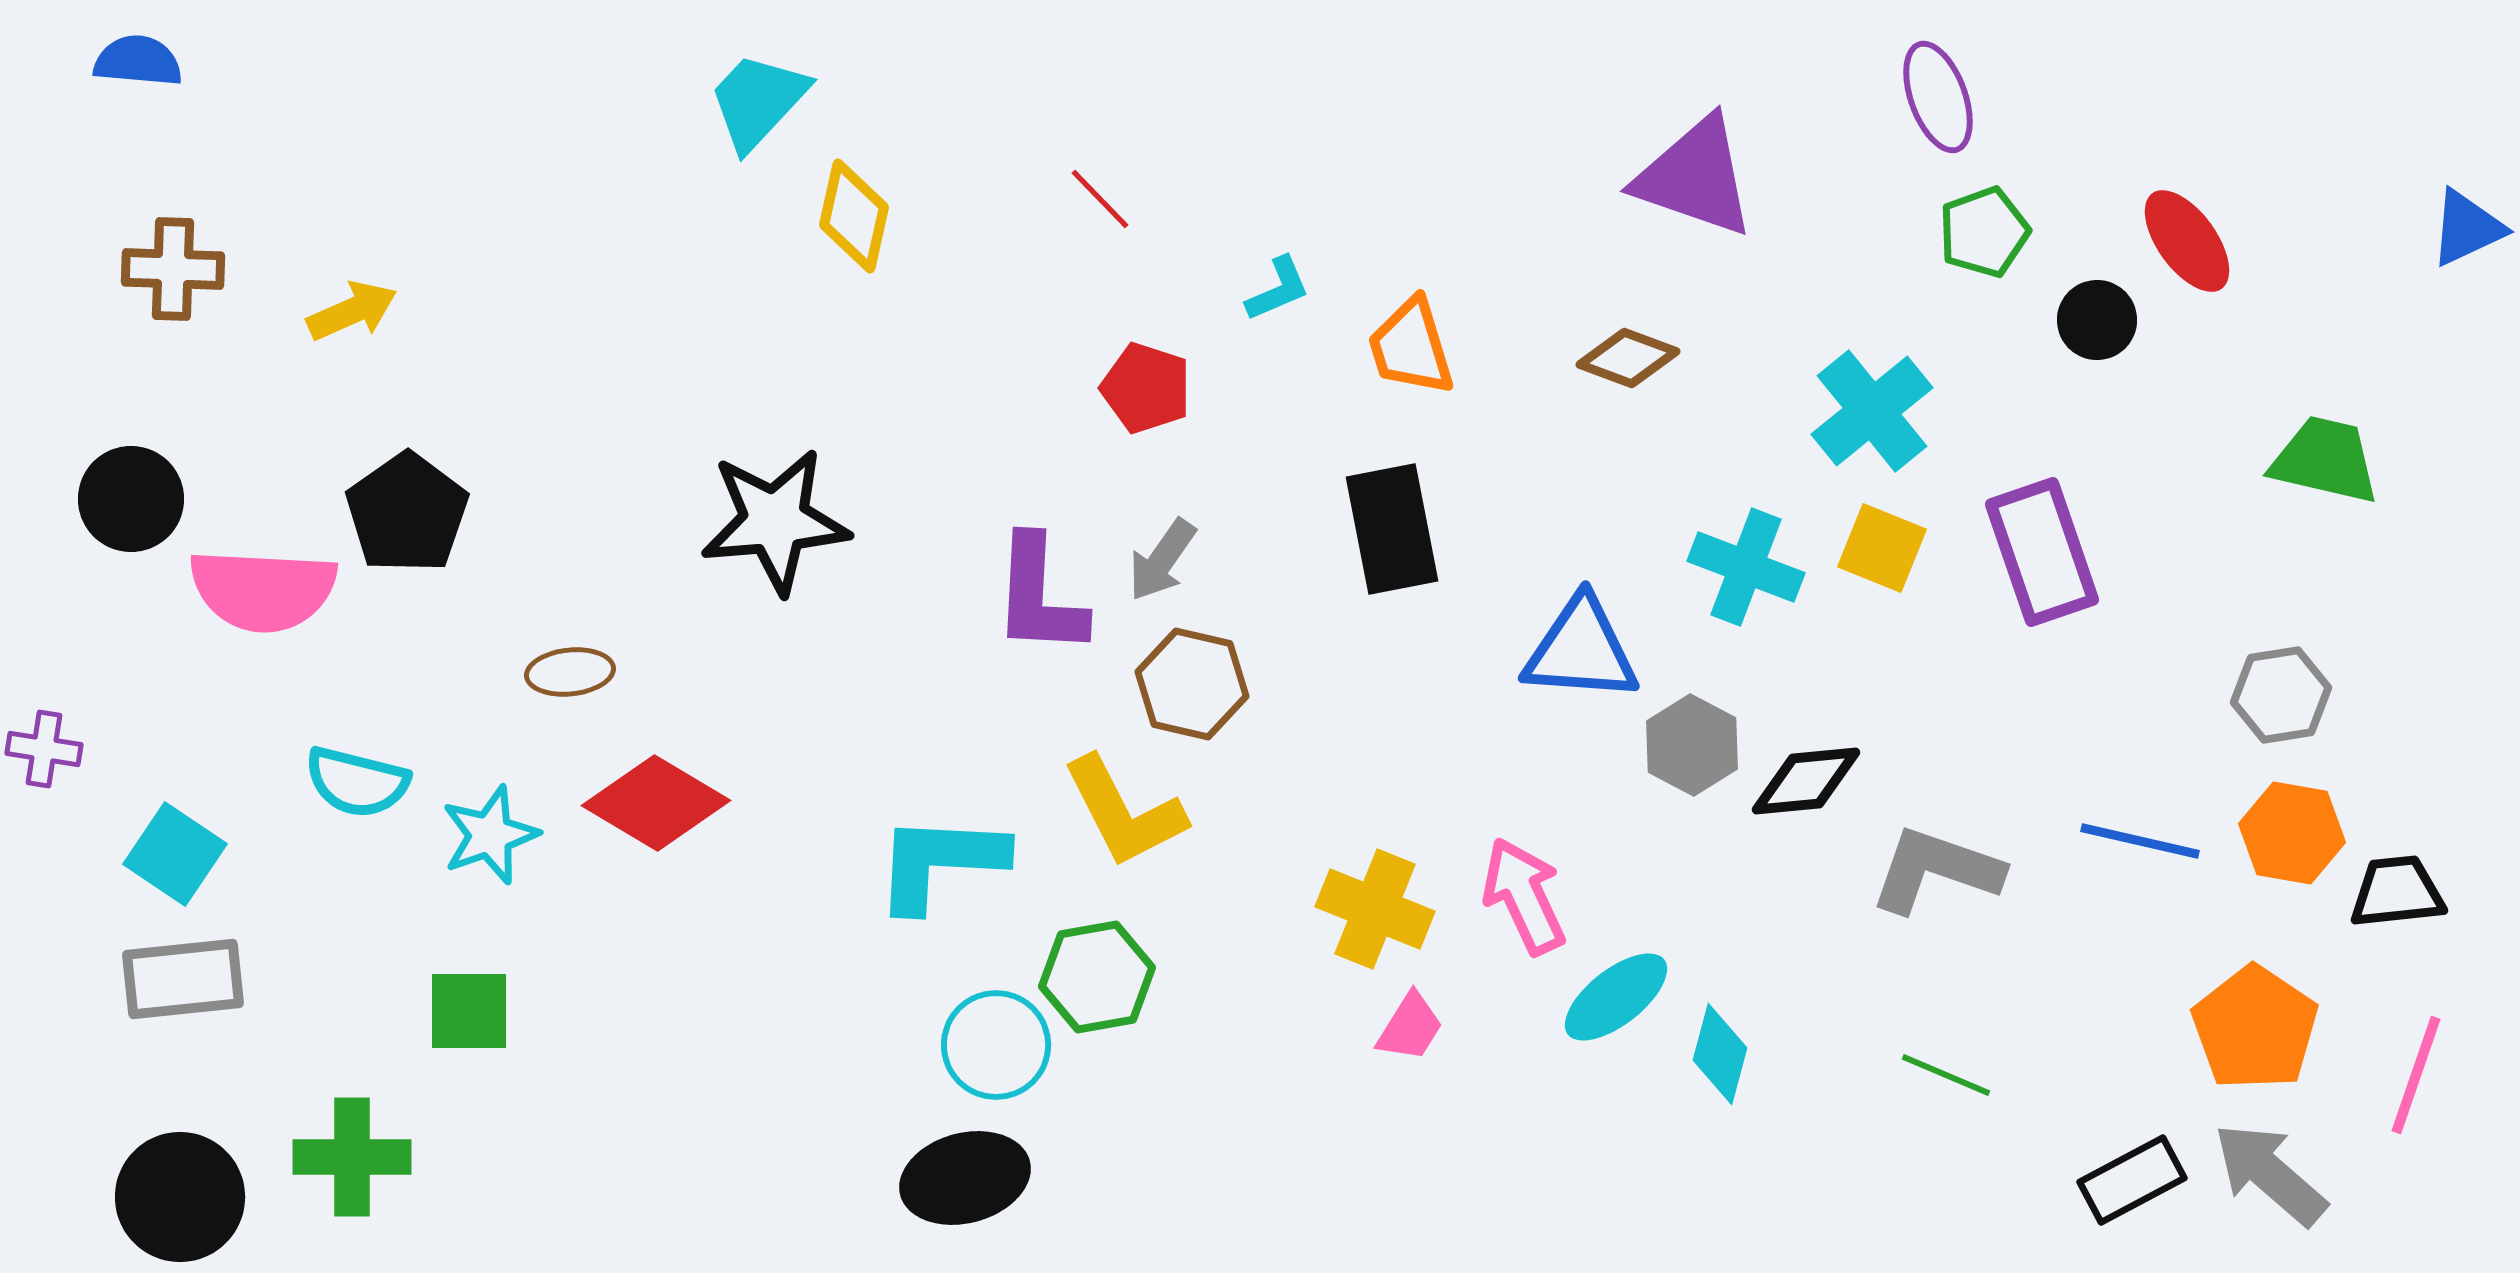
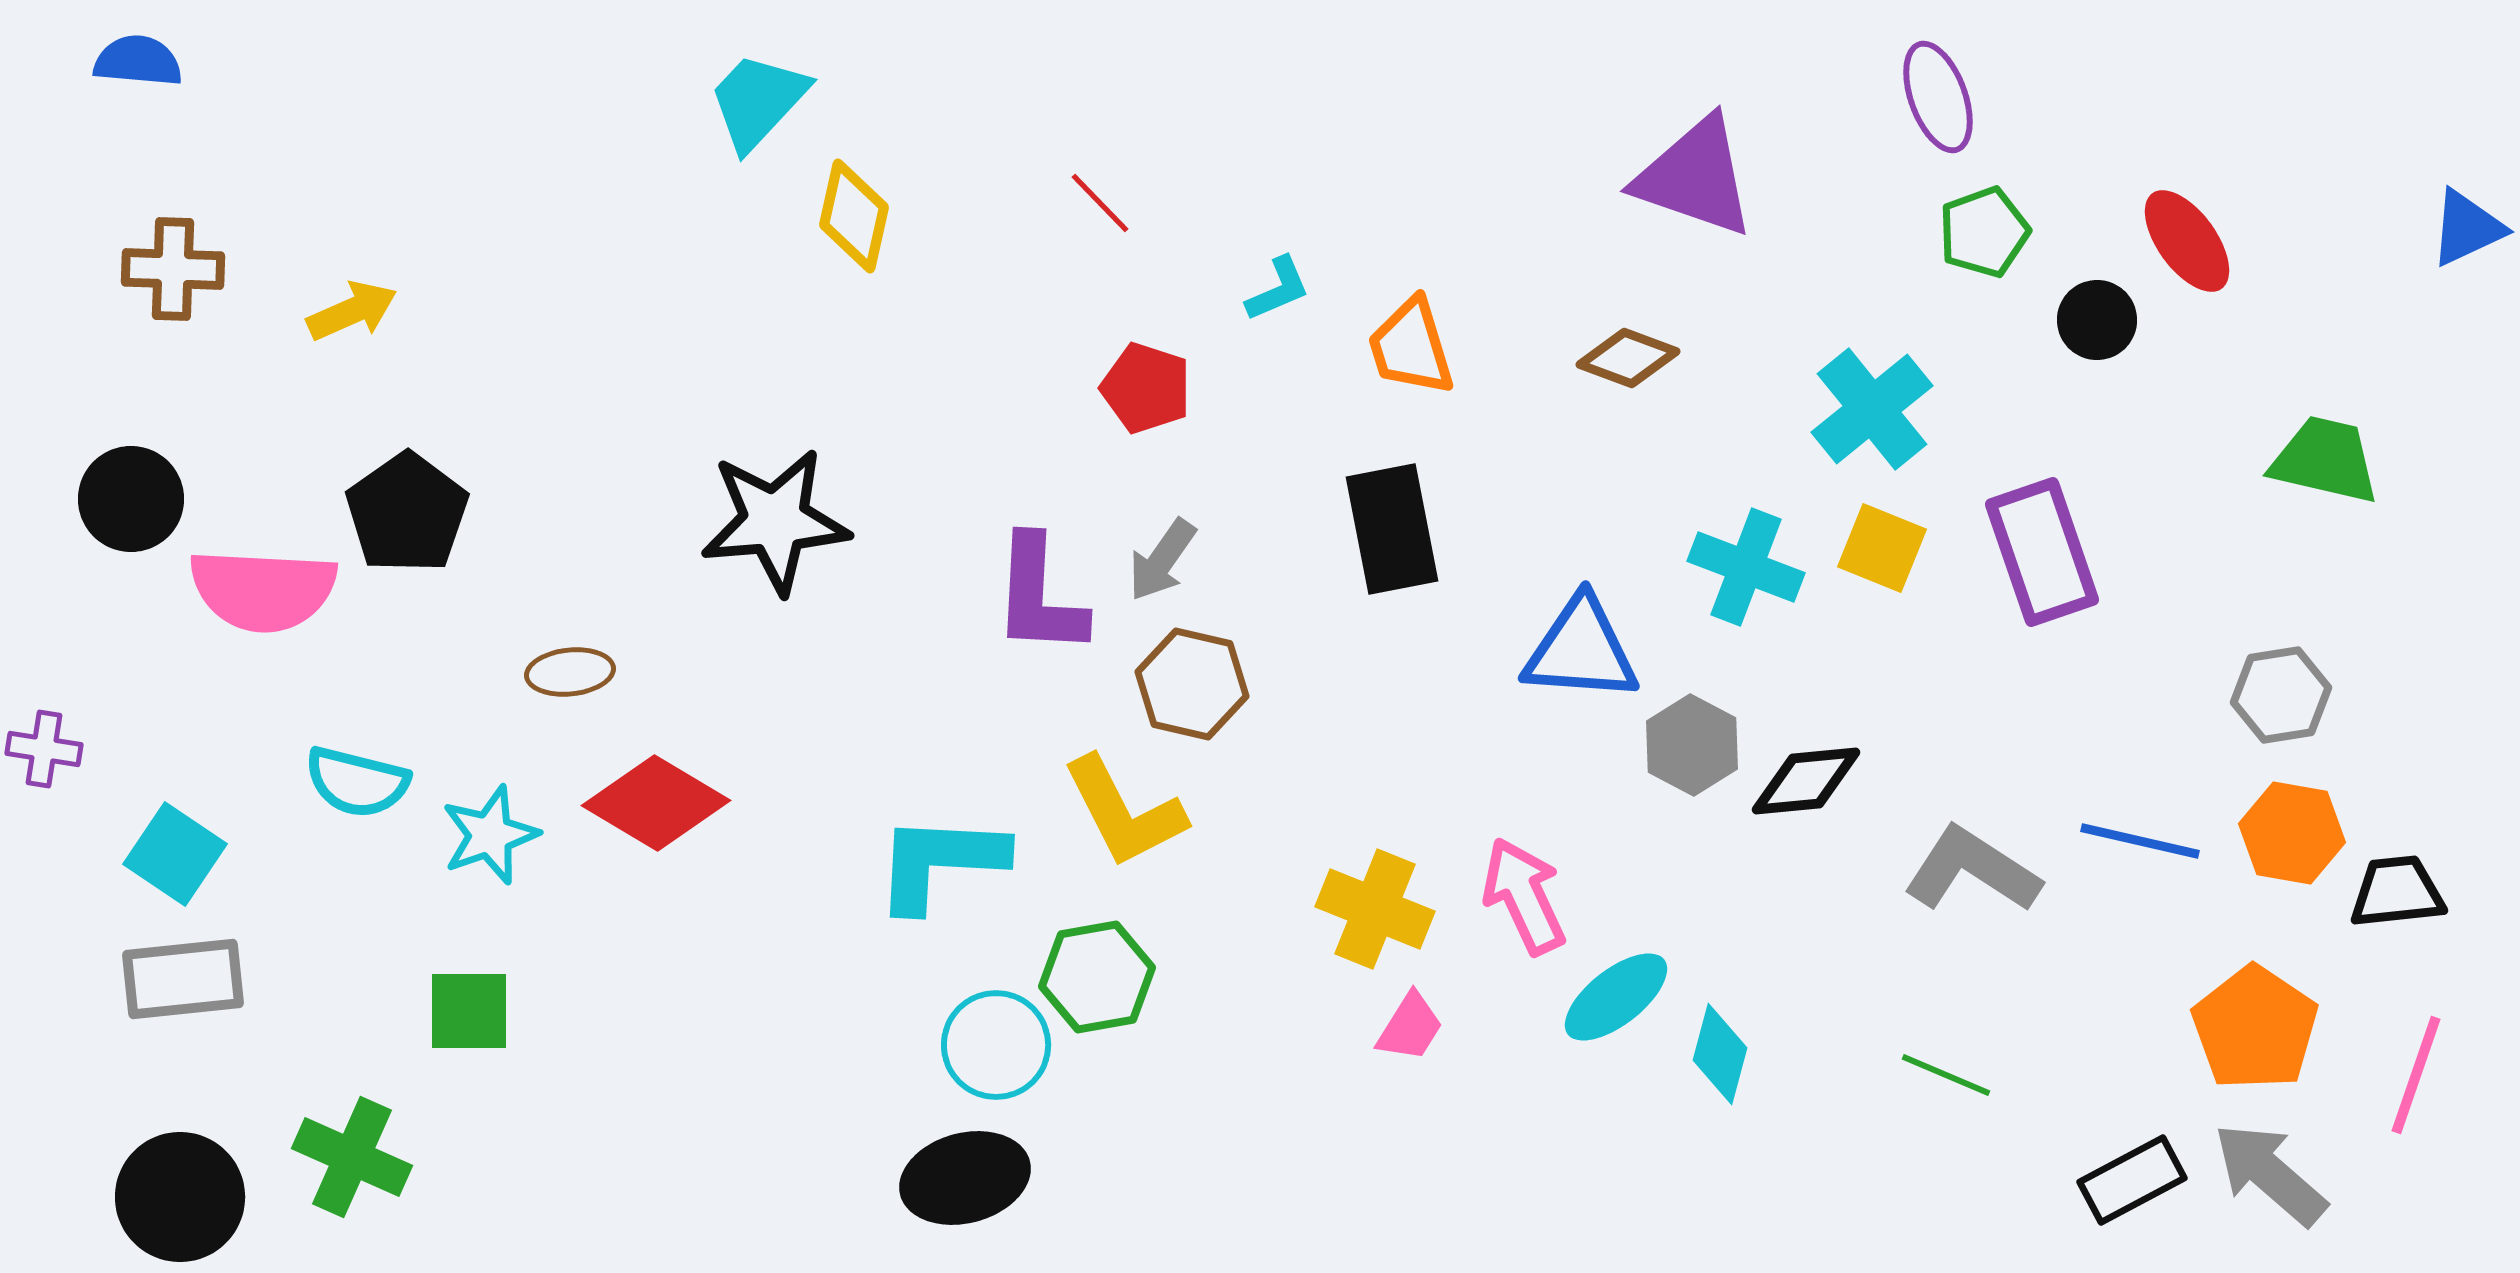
red line at (1100, 199): moved 4 px down
cyan cross at (1872, 411): moved 2 px up
gray L-shape at (1936, 870): moved 36 px right; rotated 14 degrees clockwise
green cross at (352, 1157): rotated 24 degrees clockwise
